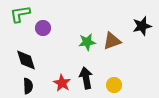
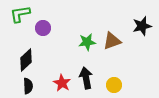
black diamond: rotated 65 degrees clockwise
